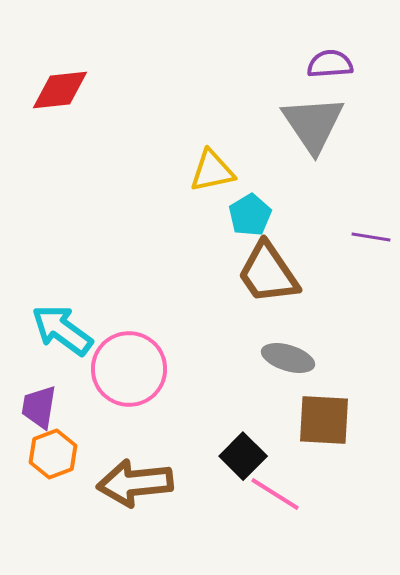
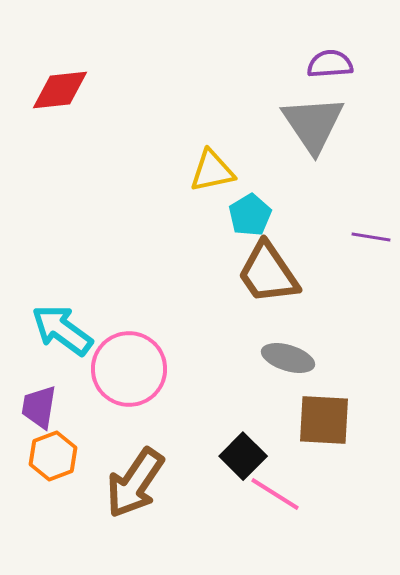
orange hexagon: moved 2 px down
brown arrow: rotated 50 degrees counterclockwise
